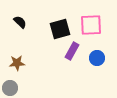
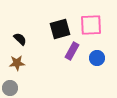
black semicircle: moved 17 px down
